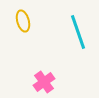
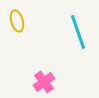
yellow ellipse: moved 6 px left
